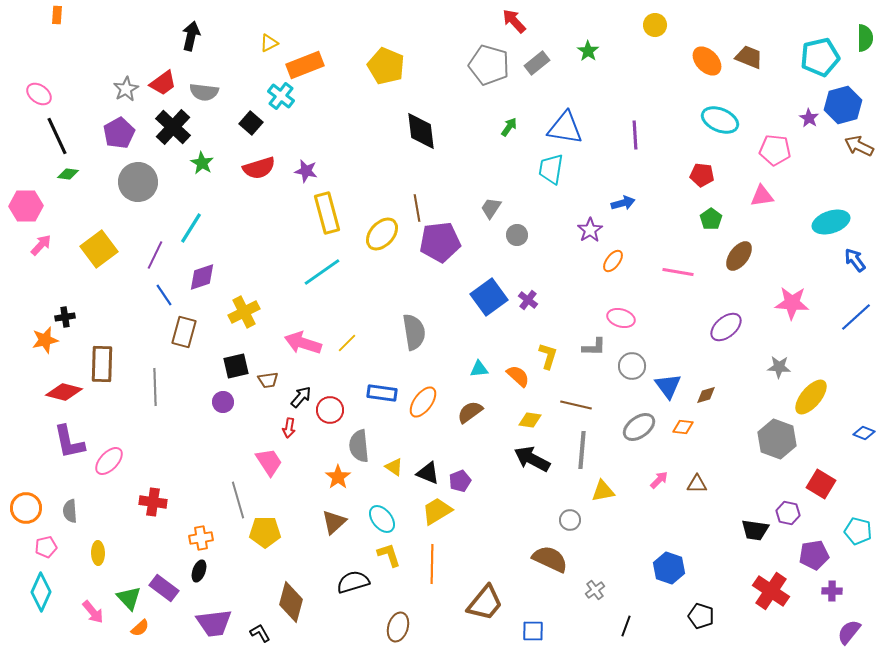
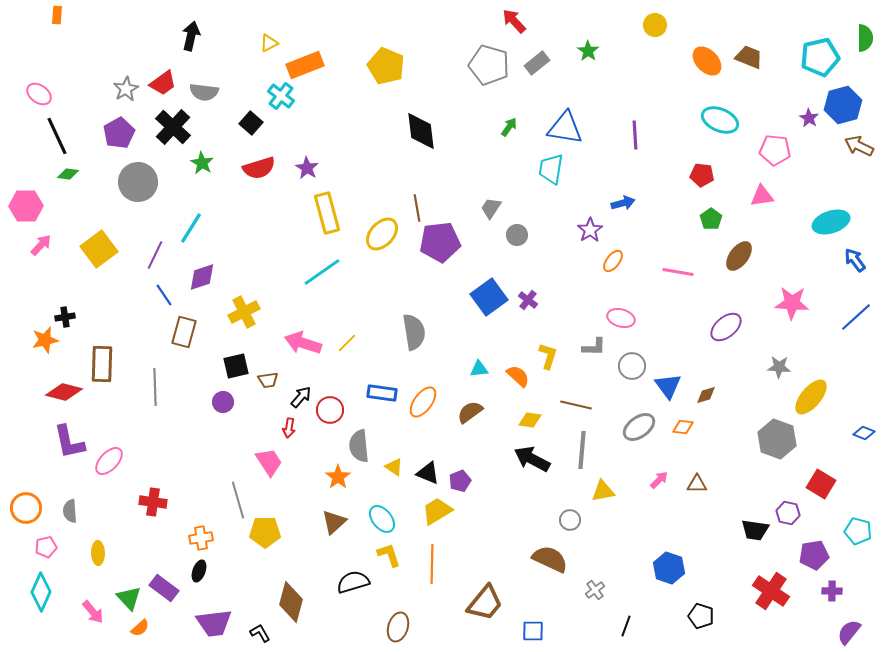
purple star at (306, 171): moved 1 px right, 3 px up; rotated 20 degrees clockwise
